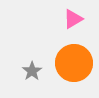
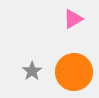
orange circle: moved 9 px down
